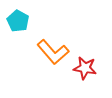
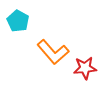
red star: rotated 15 degrees counterclockwise
